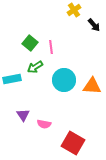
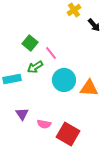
pink line: moved 6 px down; rotated 32 degrees counterclockwise
orange triangle: moved 3 px left, 2 px down
purple triangle: moved 1 px left, 1 px up
red square: moved 5 px left, 9 px up
